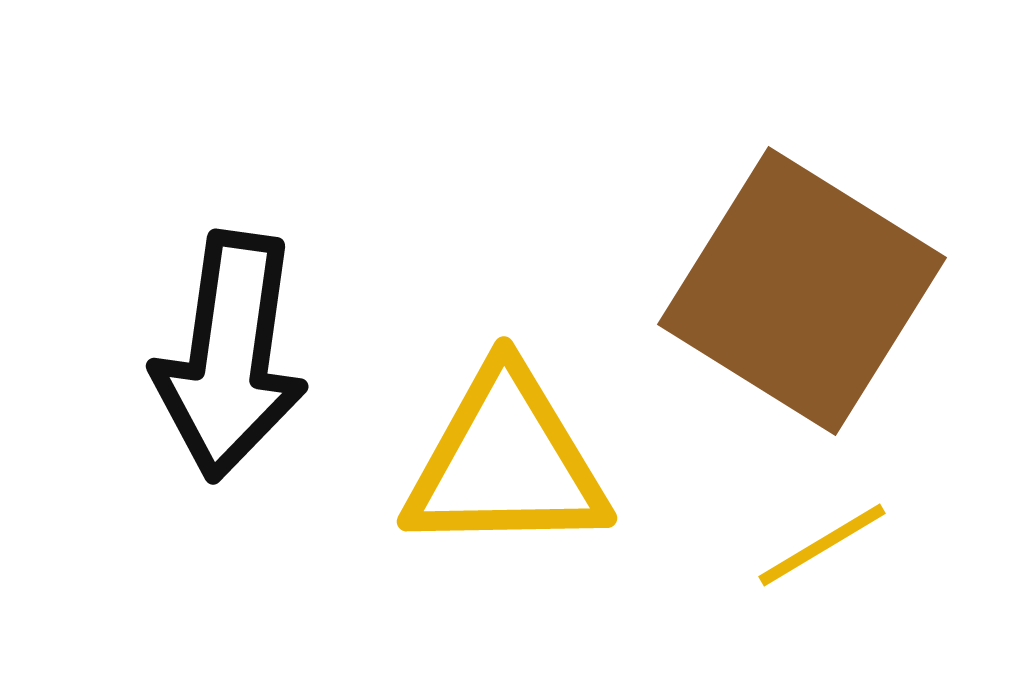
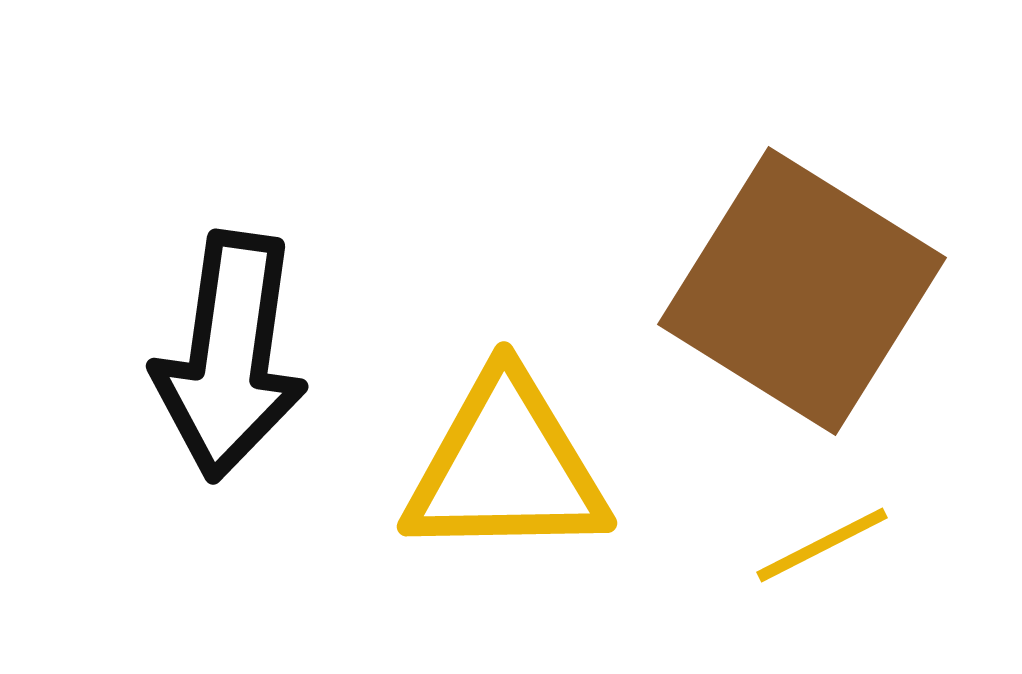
yellow triangle: moved 5 px down
yellow line: rotated 4 degrees clockwise
